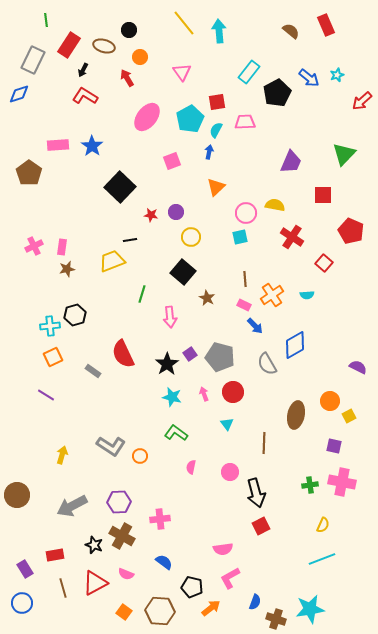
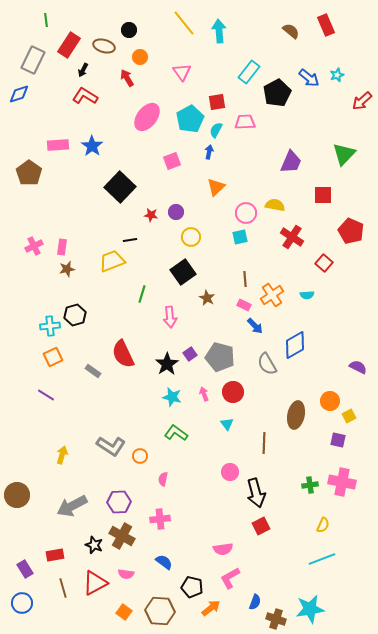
black square at (183, 272): rotated 15 degrees clockwise
purple square at (334, 446): moved 4 px right, 6 px up
pink semicircle at (191, 467): moved 28 px left, 12 px down
pink semicircle at (126, 574): rotated 14 degrees counterclockwise
